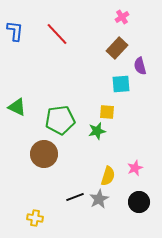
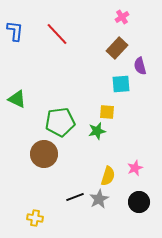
green triangle: moved 8 px up
green pentagon: moved 2 px down
